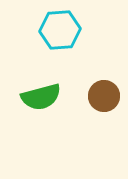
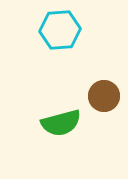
green semicircle: moved 20 px right, 26 px down
